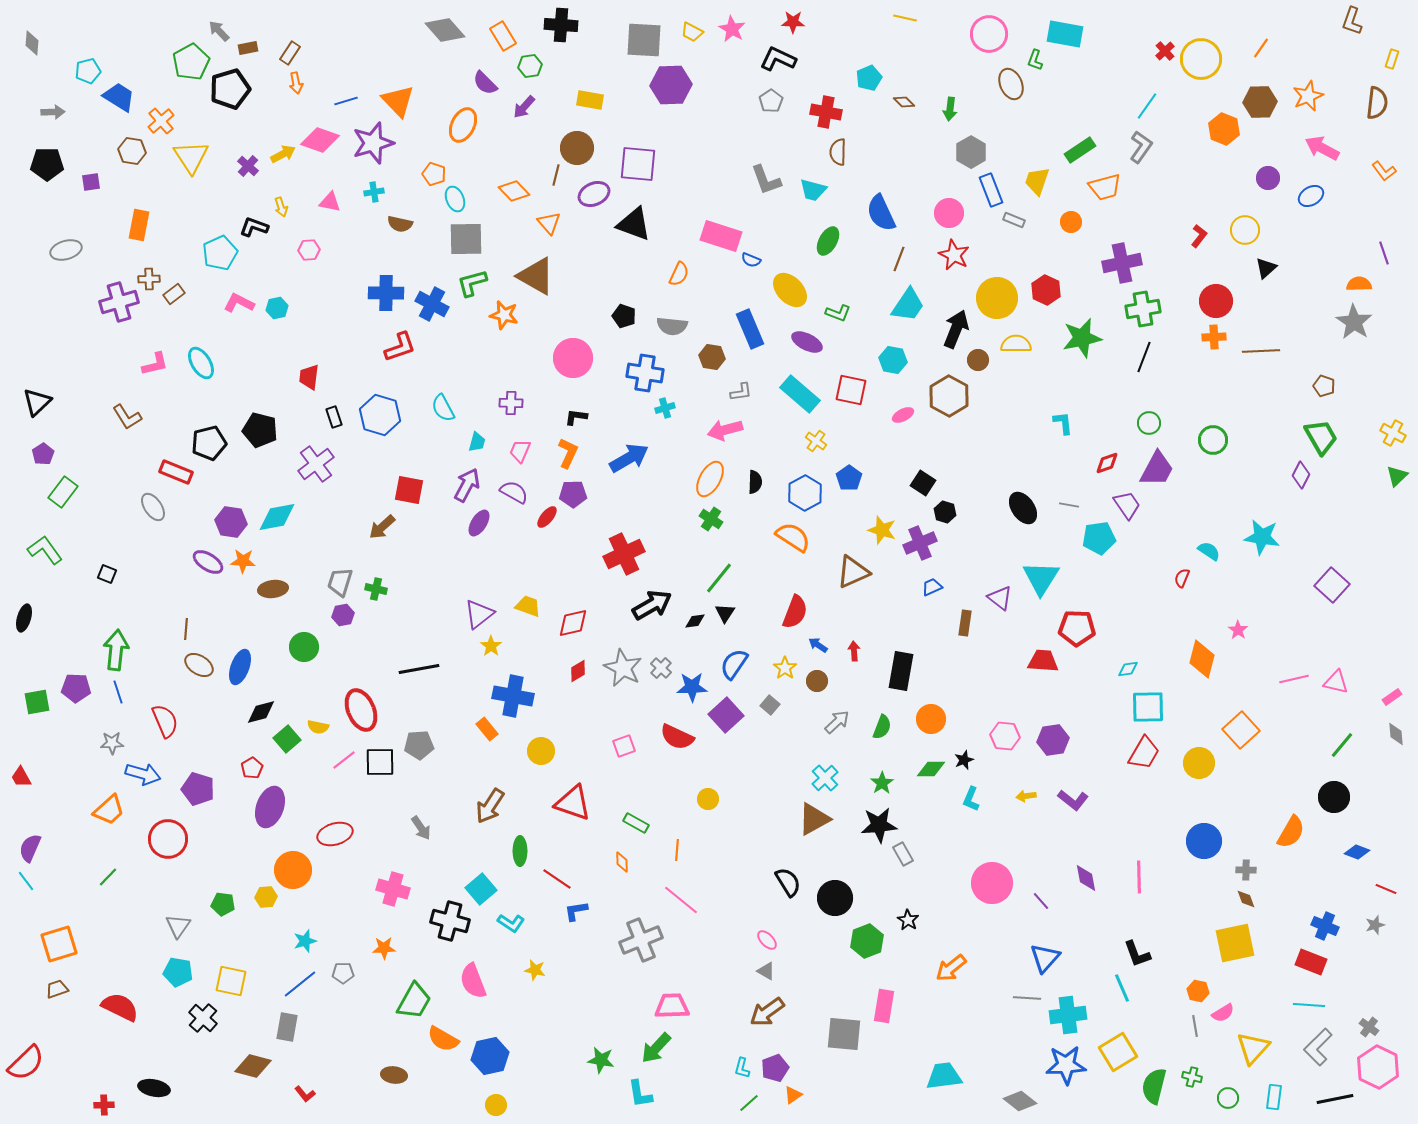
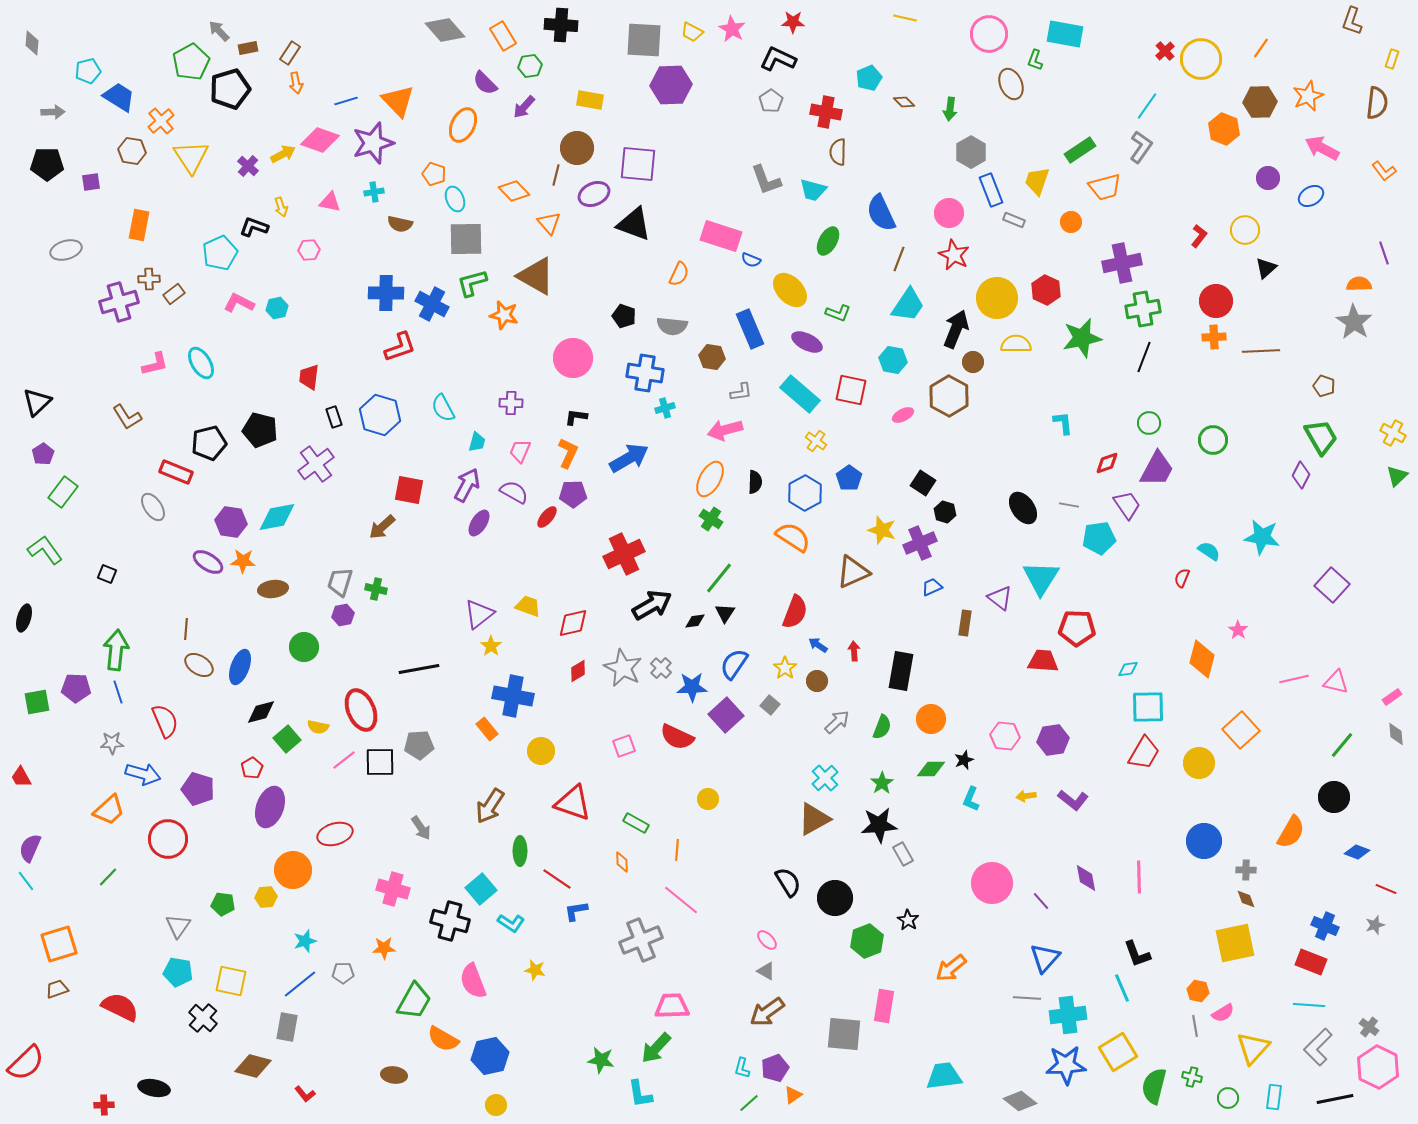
brown circle at (978, 360): moved 5 px left, 2 px down
